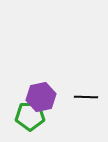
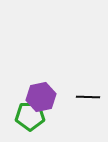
black line: moved 2 px right
